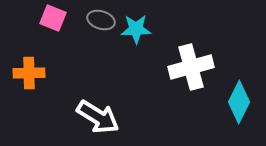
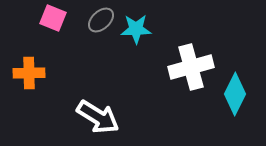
gray ellipse: rotated 60 degrees counterclockwise
cyan diamond: moved 4 px left, 8 px up
